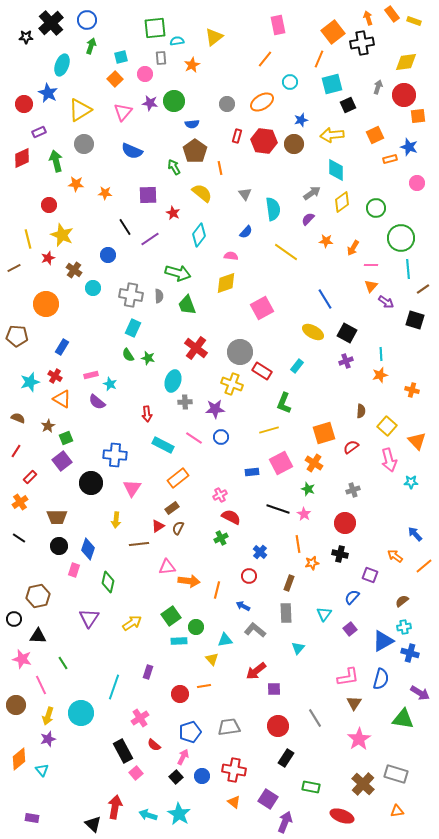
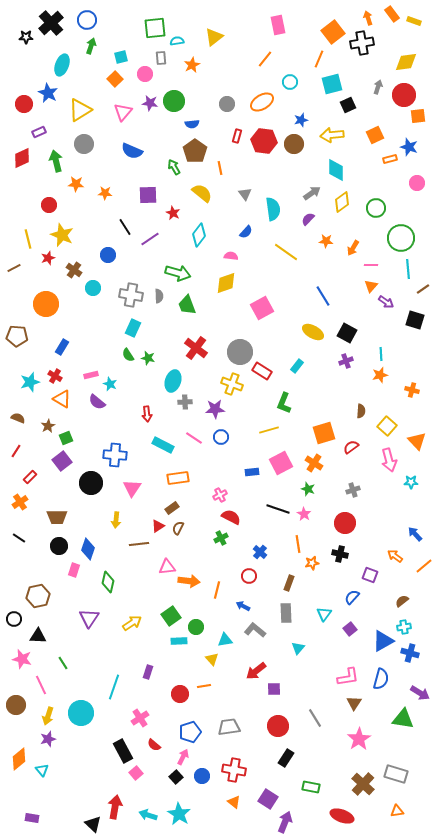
blue line at (325, 299): moved 2 px left, 3 px up
orange rectangle at (178, 478): rotated 30 degrees clockwise
